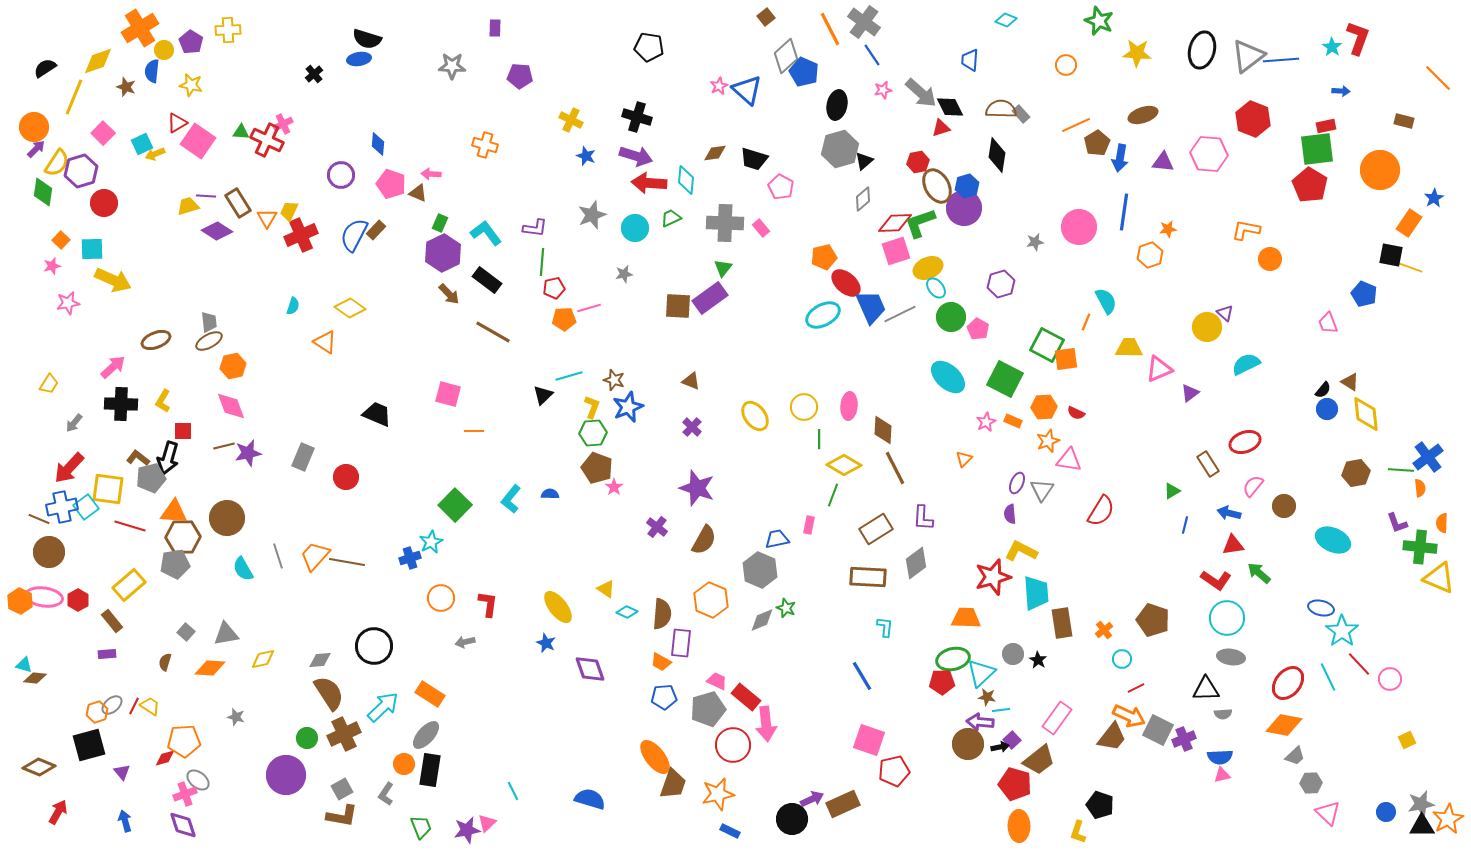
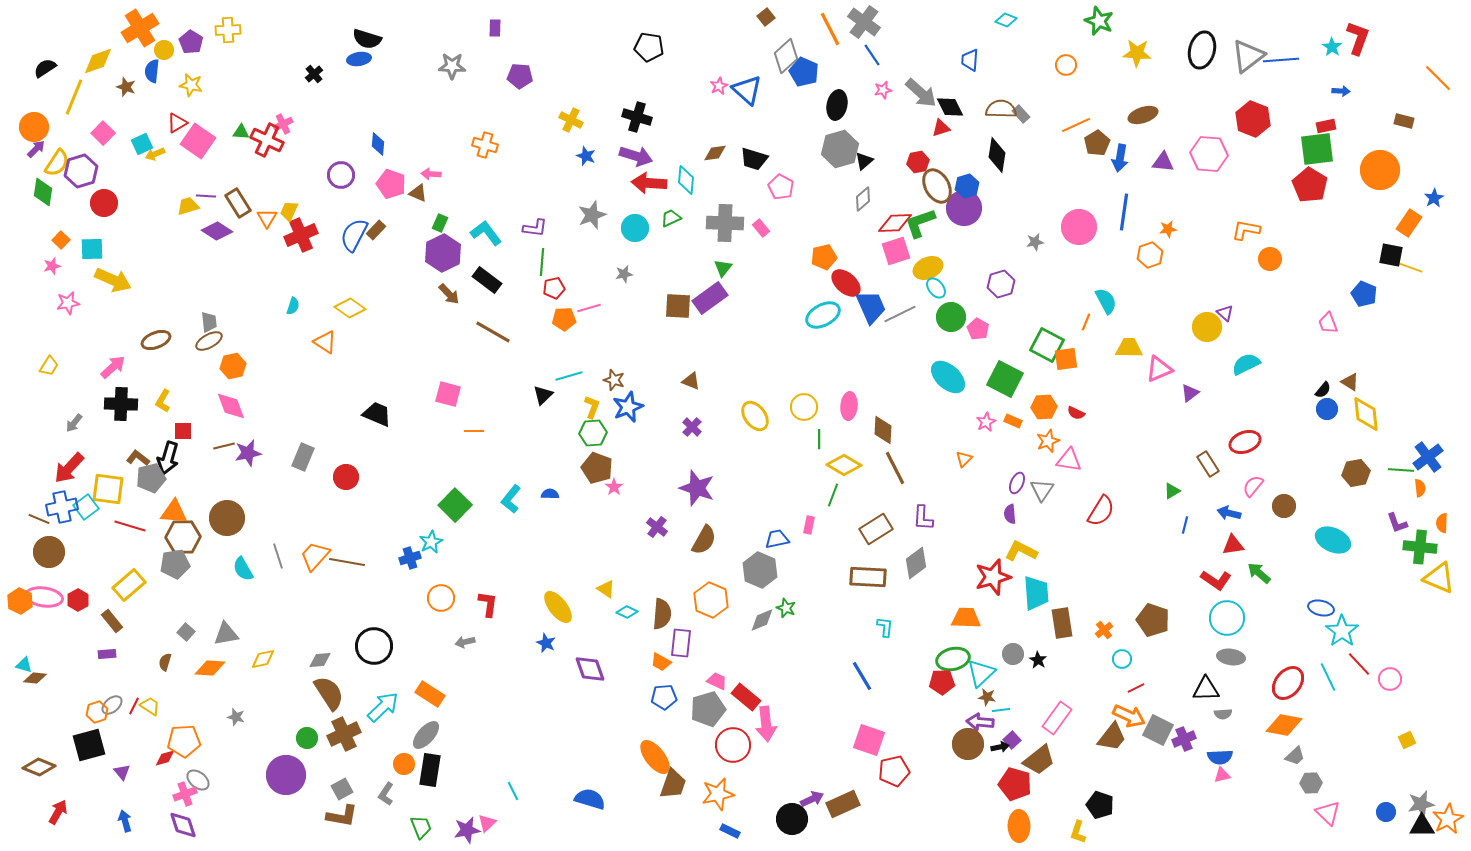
yellow trapezoid at (49, 384): moved 18 px up
